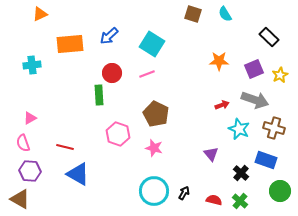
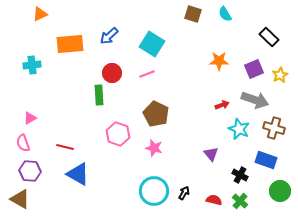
black cross: moved 1 px left, 2 px down; rotated 14 degrees counterclockwise
